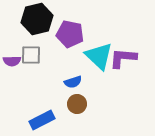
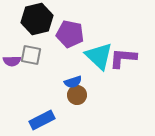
gray square: rotated 10 degrees clockwise
brown circle: moved 9 px up
